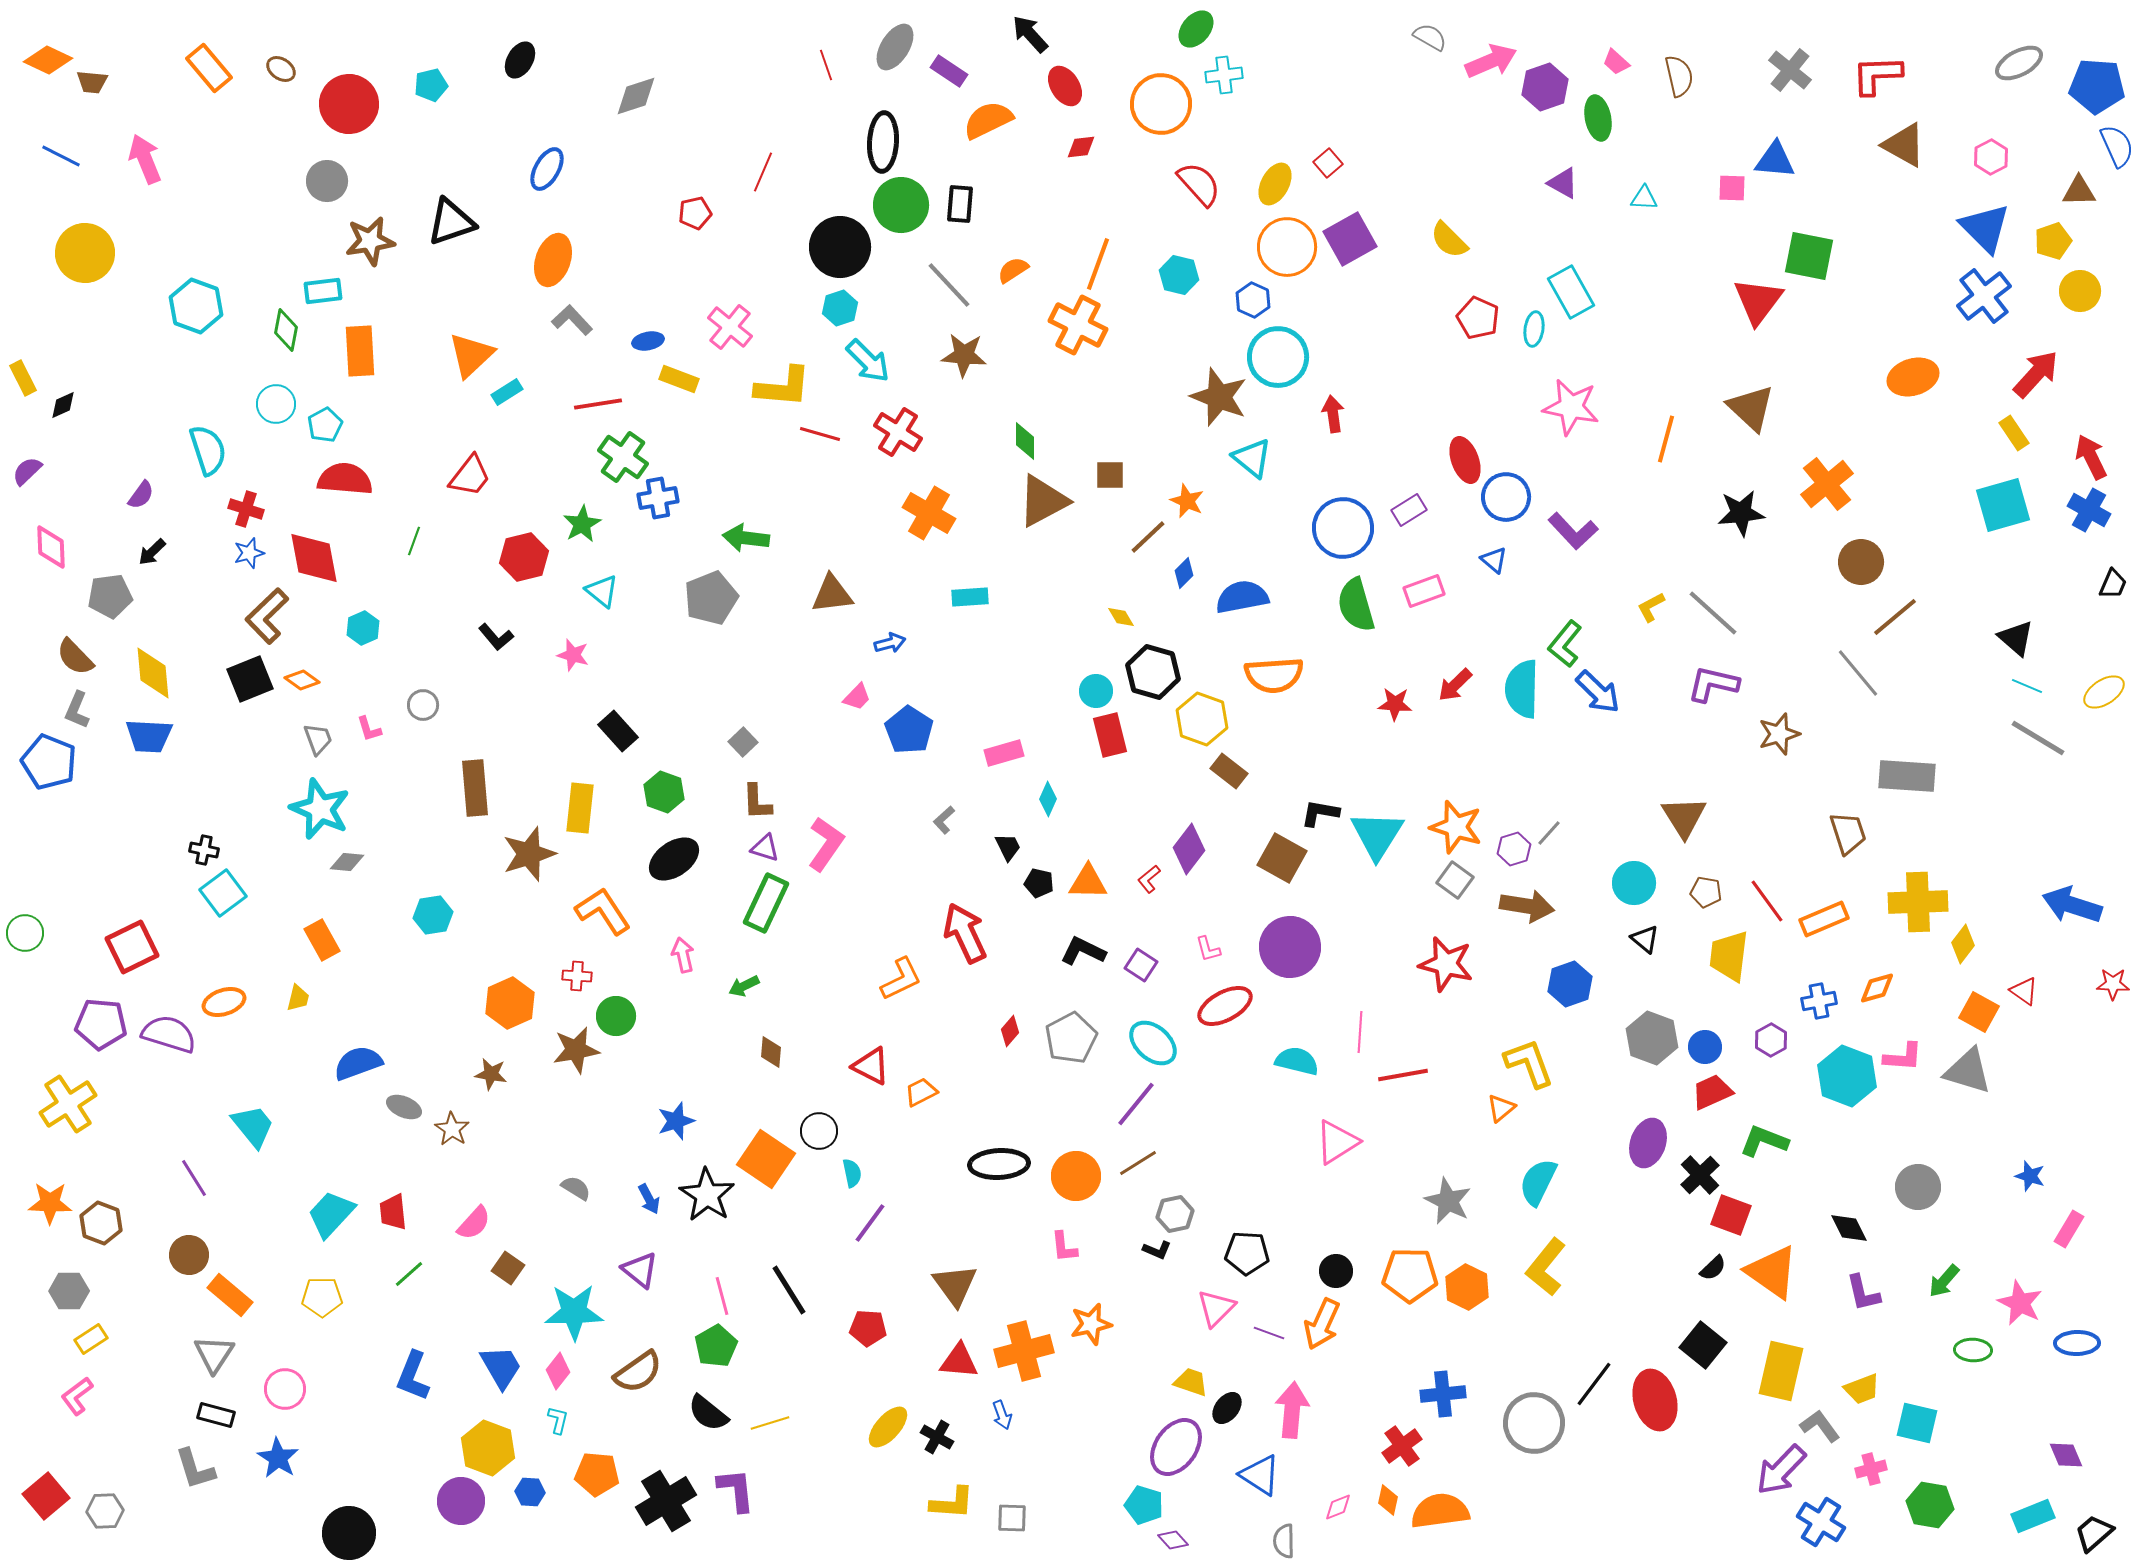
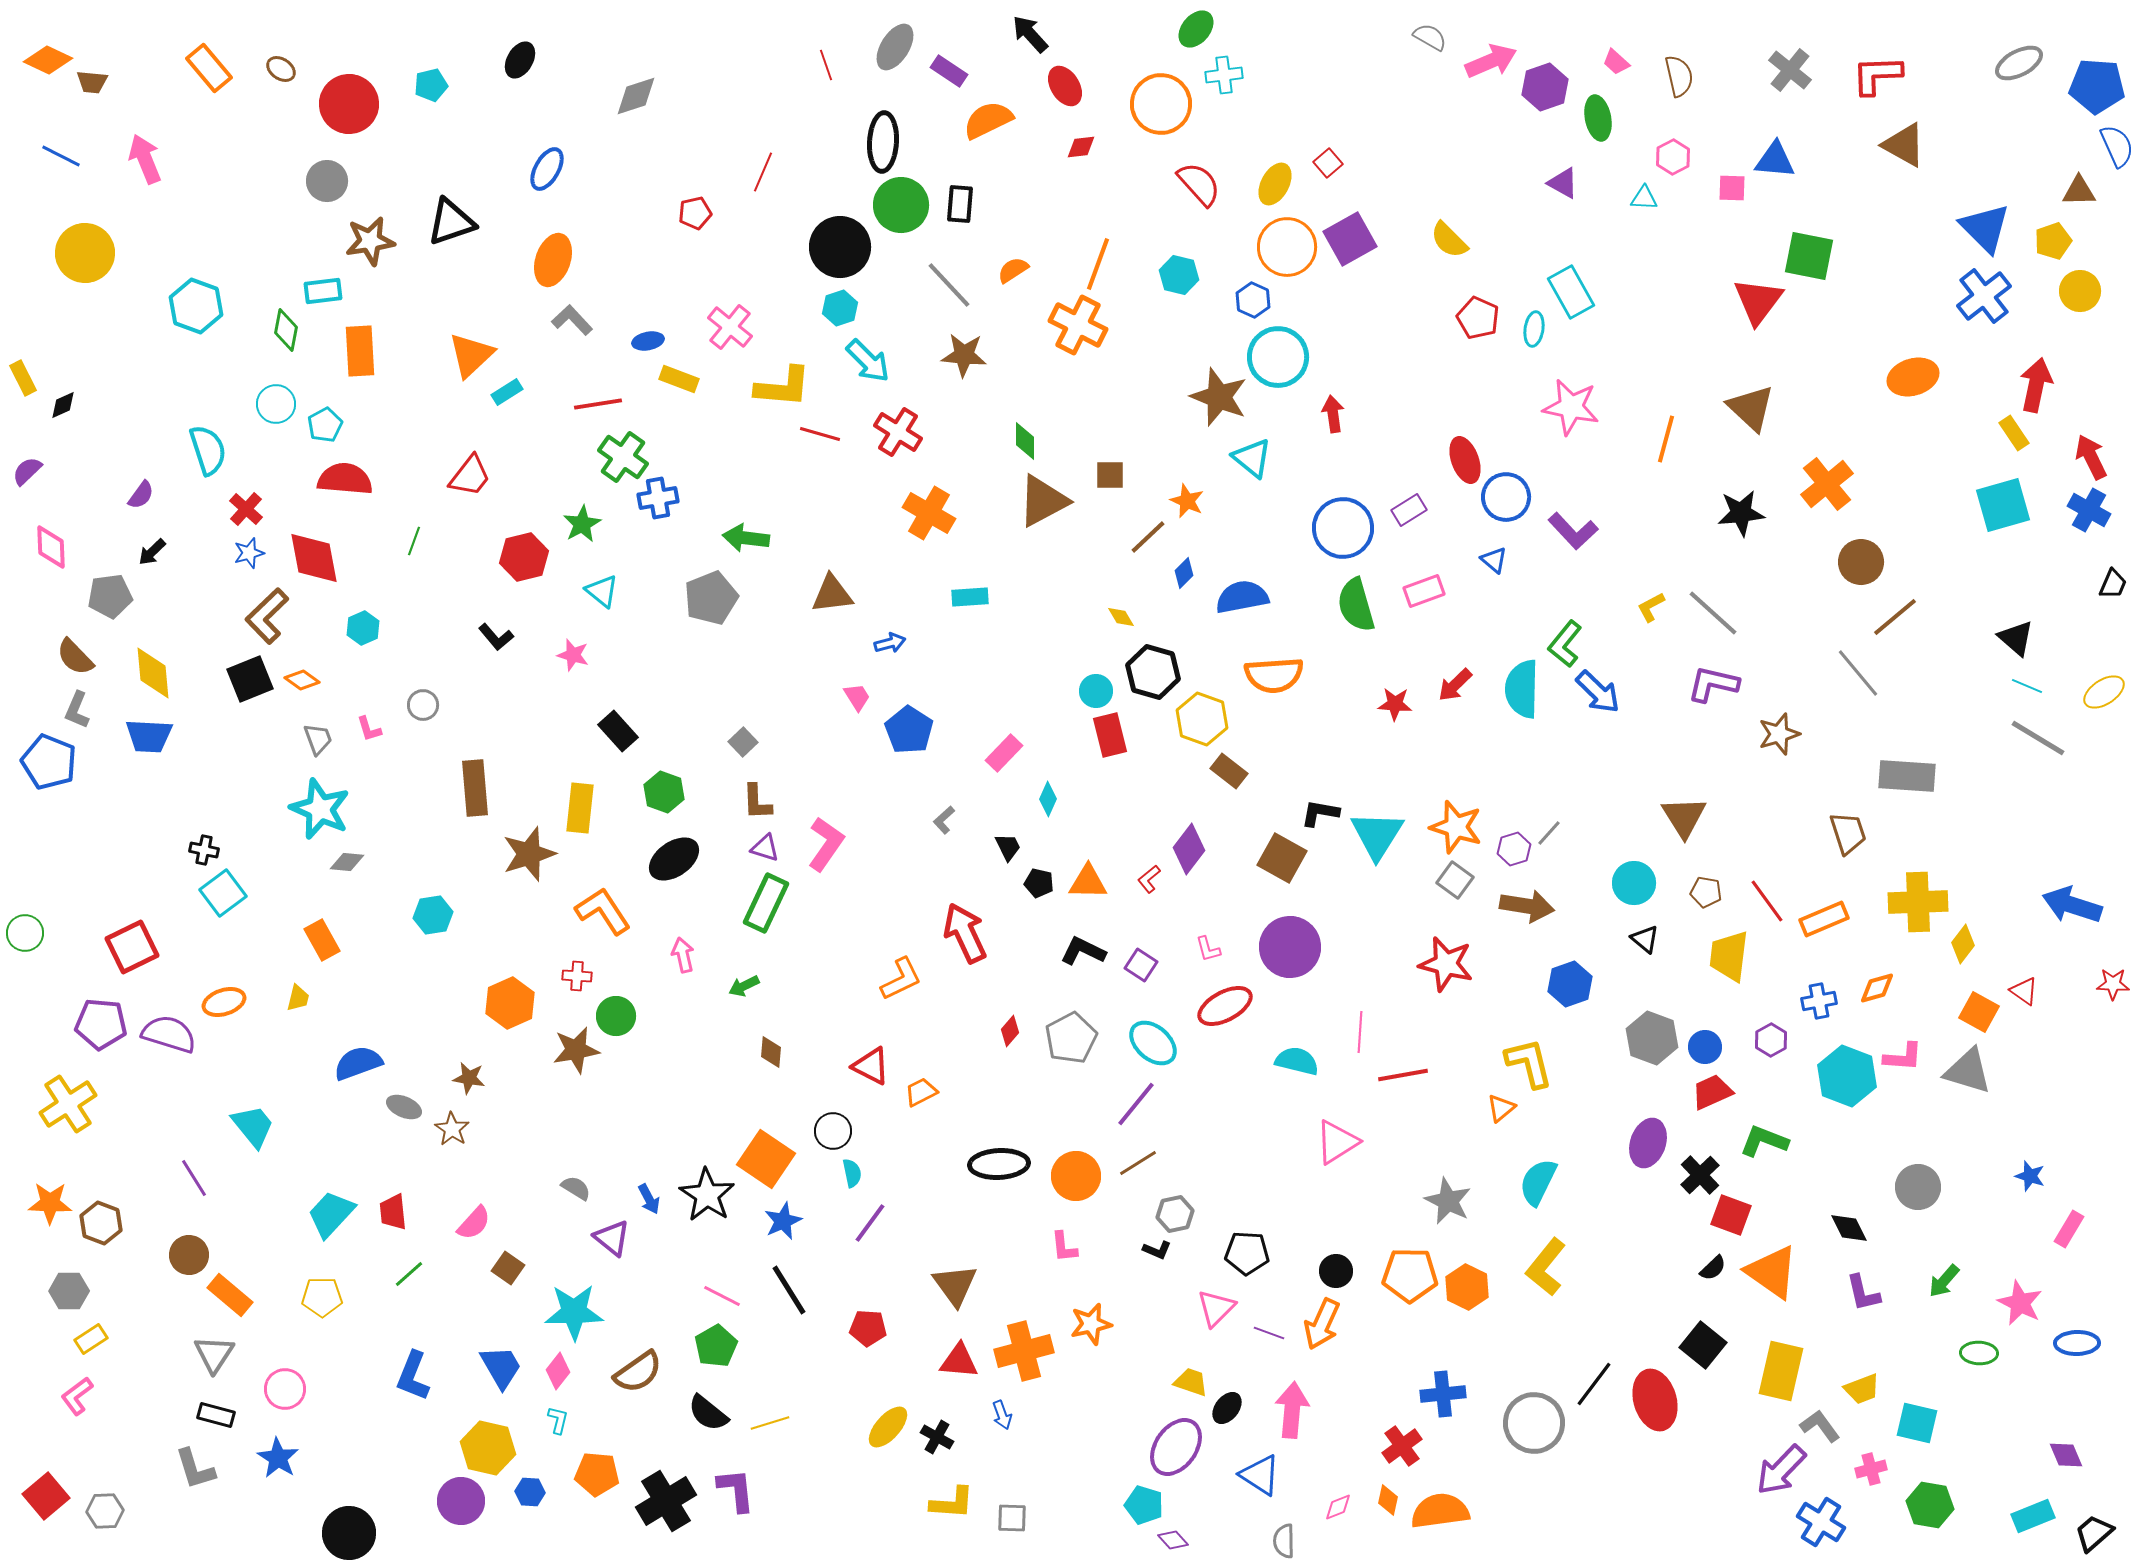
pink hexagon at (1991, 157): moved 318 px left
red arrow at (2036, 374): moved 11 px down; rotated 30 degrees counterclockwise
red cross at (246, 509): rotated 24 degrees clockwise
pink trapezoid at (857, 697): rotated 76 degrees counterclockwise
pink rectangle at (1004, 753): rotated 30 degrees counterclockwise
yellow L-shape at (1529, 1063): rotated 6 degrees clockwise
brown star at (491, 1074): moved 22 px left, 4 px down
blue star at (676, 1121): moved 107 px right, 100 px down; rotated 6 degrees counterclockwise
black circle at (819, 1131): moved 14 px right
purple triangle at (640, 1270): moved 28 px left, 32 px up
pink line at (722, 1296): rotated 48 degrees counterclockwise
green ellipse at (1973, 1350): moved 6 px right, 3 px down
yellow hexagon at (488, 1448): rotated 8 degrees counterclockwise
